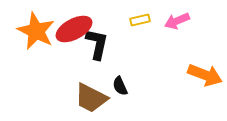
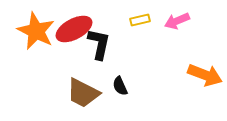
black L-shape: moved 2 px right
brown trapezoid: moved 8 px left, 5 px up
